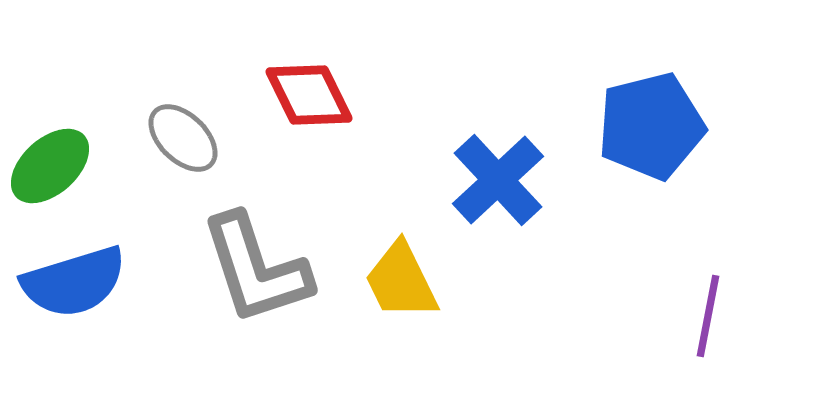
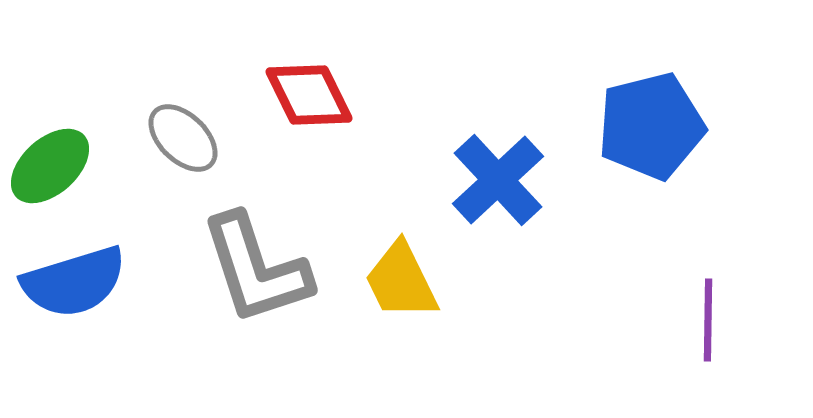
purple line: moved 4 px down; rotated 10 degrees counterclockwise
